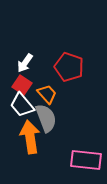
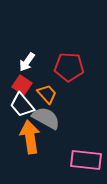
white arrow: moved 2 px right, 1 px up
red pentagon: rotated 16 degrees counterclockwise
gray semicircle: rotated 40 degrees counterclockwise
